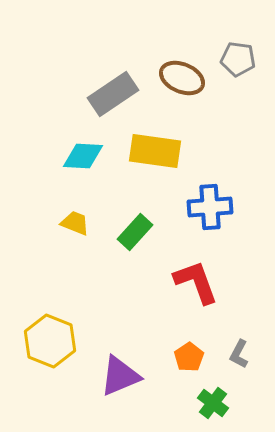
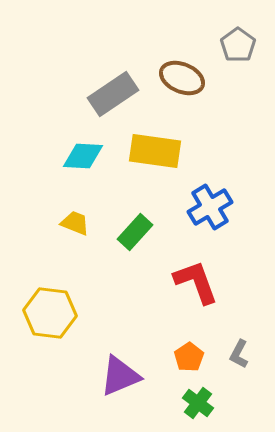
gray pentagon: moved 14 px up; rotated 28 degrees clockwise
blue cross: rotated 27 degrees counterclockwise
yellow hexagon: moved 28 px up; rotated 15 degrees counterclockwise
green cross: moved 15 px left
